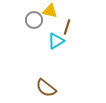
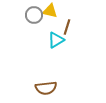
gray circle: moved 5 px up
cyan triangle: moved 1 px up
brown semicircle: rotated 45 degrees counterclockwise
